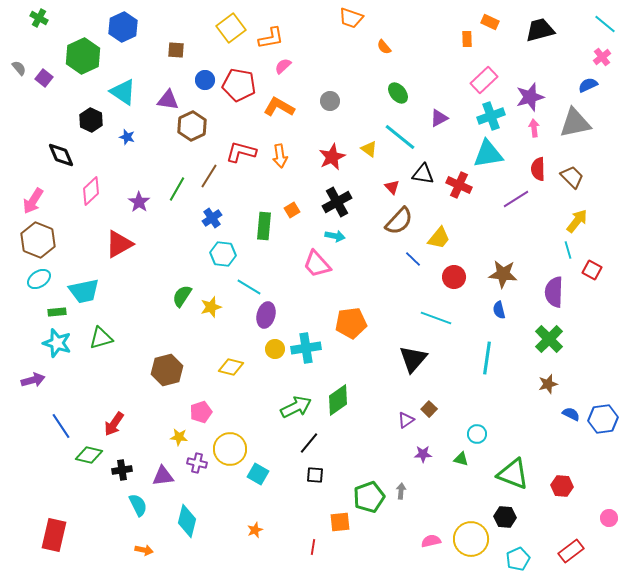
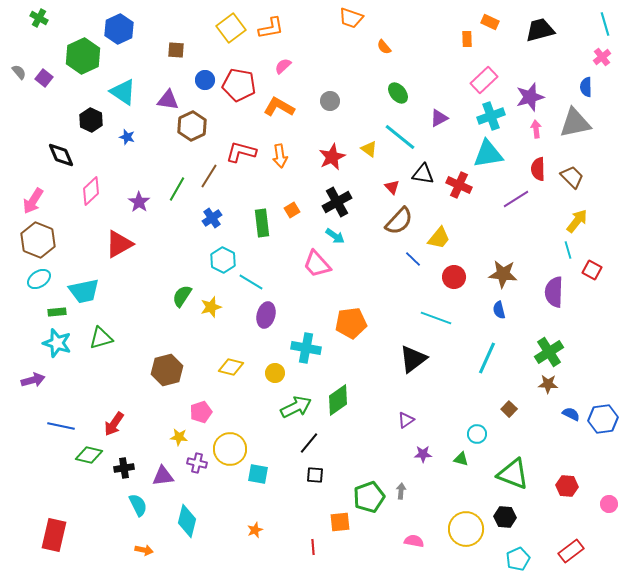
cyan line at (605, 24): rotated 35 degrees clockwise
blue hexagon at (123, 27): moved 4 px left, 2 px down
orange L-shape at (271, 38): moved 10 px up
gray semicircle at (19, 68): moved 4 px down
blue semicircle at (588, 85): moved 2 px left, 2 px down; rotated 66 degrees counterclockwise
pink arrow at (534, 128): moved 2 px right, 1 px down
green rectangle at (264, 226): moved 2 px left, 3 px up; rotated 12 degrees counterclockwise
cyan arrow at (335, 236): rotated 24 degrees clockwise
cyan hexagon at (223, 254): moved 6 px down; rotated 20 degrees clockwise
cyan line at (249, 287): moved 2 px right, 5 px up
green cross at (549, 339): moved 13 px down; rotated 12 degrees clockwise
cyan cross at (306, 348): rotated 20 degrees clockwise
yellow circle at (275, 349): moved 24 px down
cyan line at (487, 358): rotated 16 degrees clockwise
black triangle at (413, 359): rotated 12 degrees clockwise
brown star at (548, 384): rotated 18 degrees clockwise
brown square at (429, 409): moved 80 px right
blue line at (61, 426): rotated 44 degrees counterclockwise
black cross at (122, 470): moved 2 px right, 2 px up
cyan square at (258, 474): rotated 20 degrees counterclockwise
red hexagon at (562, 486): moved 5 px right
pink circle at (609, 518): moved 14 px up
yellow circle at (471, 539): moved 5 px left, 10 px up
pink semicircle at (431, 541): moved 17 px left; rotated 24 degrees clockwise
red line at (313, 547): rotated 14 degrees counterclockwise
